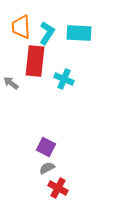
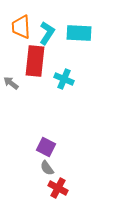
gray semicircle: rotated 98 degrees counterclockwise
